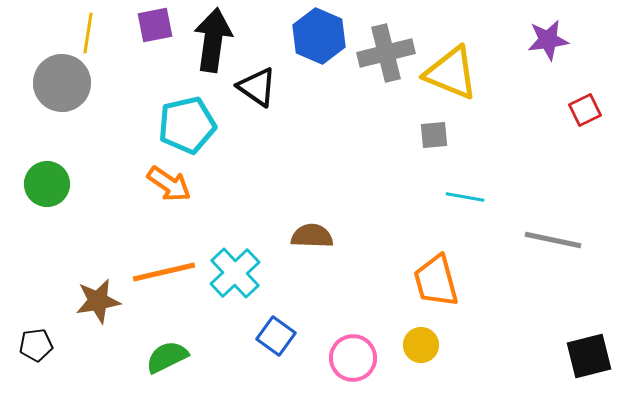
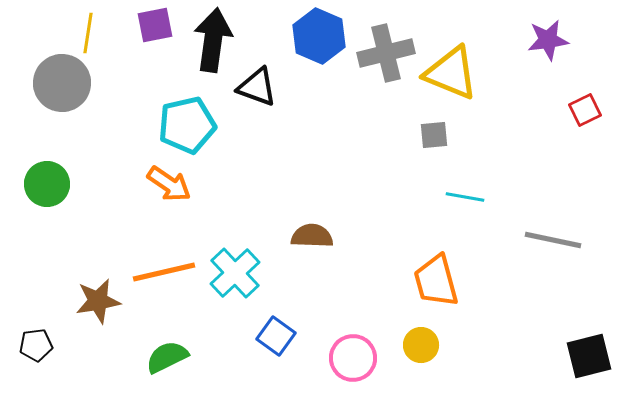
black triangle: rotated 15 degrees counterclockwise
